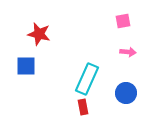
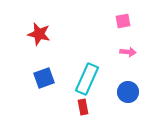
blue square: moved 18 px right, 12 px down; rotated 20 degrees counterclockwise
blue circle: moved 2 px right, 1 px up
